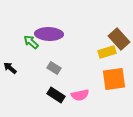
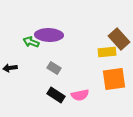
purple ellipse: moved 1 px down
green arrow: rotated 21 degrees counterclockwise
yellow rectangle: rotated 12 degrees clockwise
black arrow: rotated 48 degrees counterclockwise
